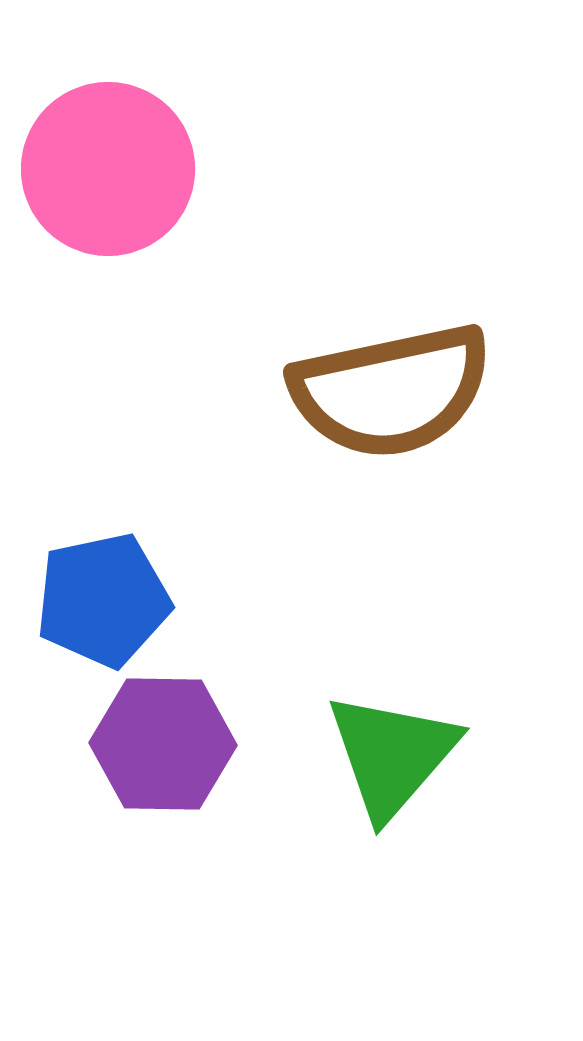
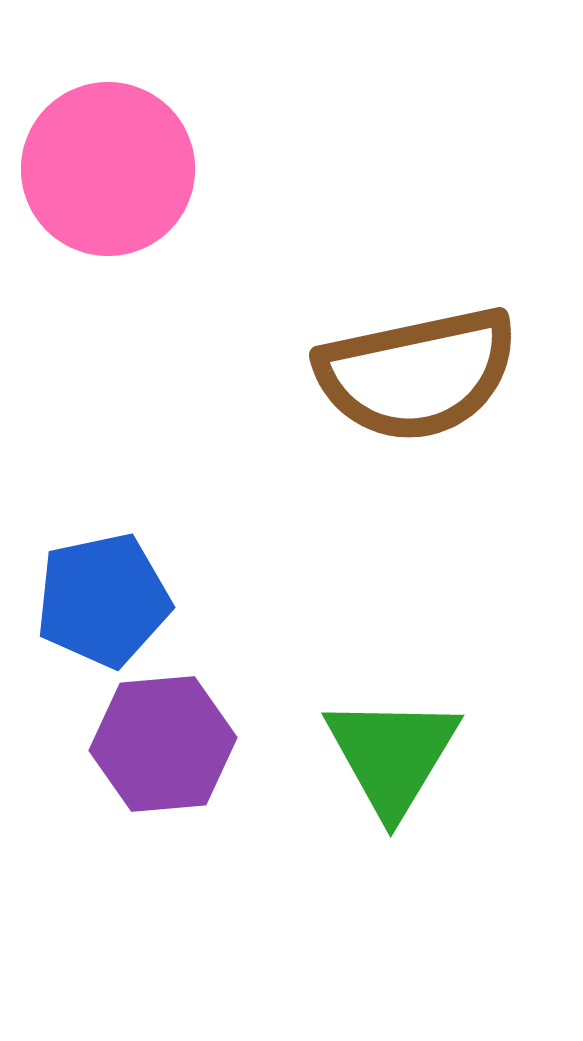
brown semicircle: moved 26 px right, 17 px up
purple hexagon: rotated 6 degrees counterclockwise
green triangle: rotated 10 degrees counterclockwise
